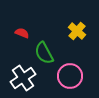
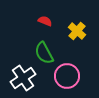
red semicircle: moved 23 px right, 12 px up
pink circle: moved 3 px left
